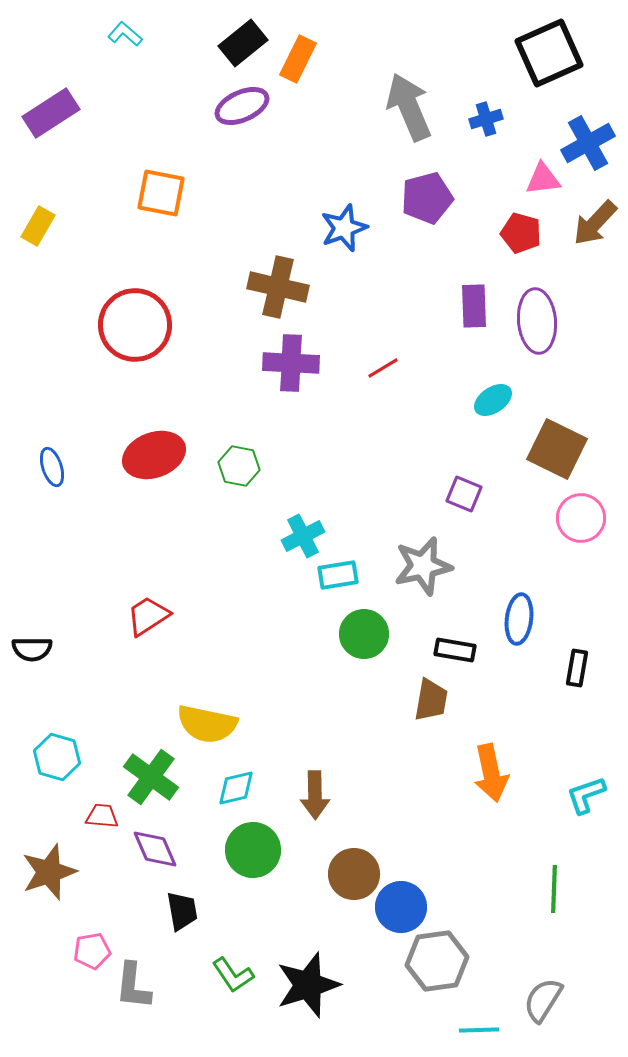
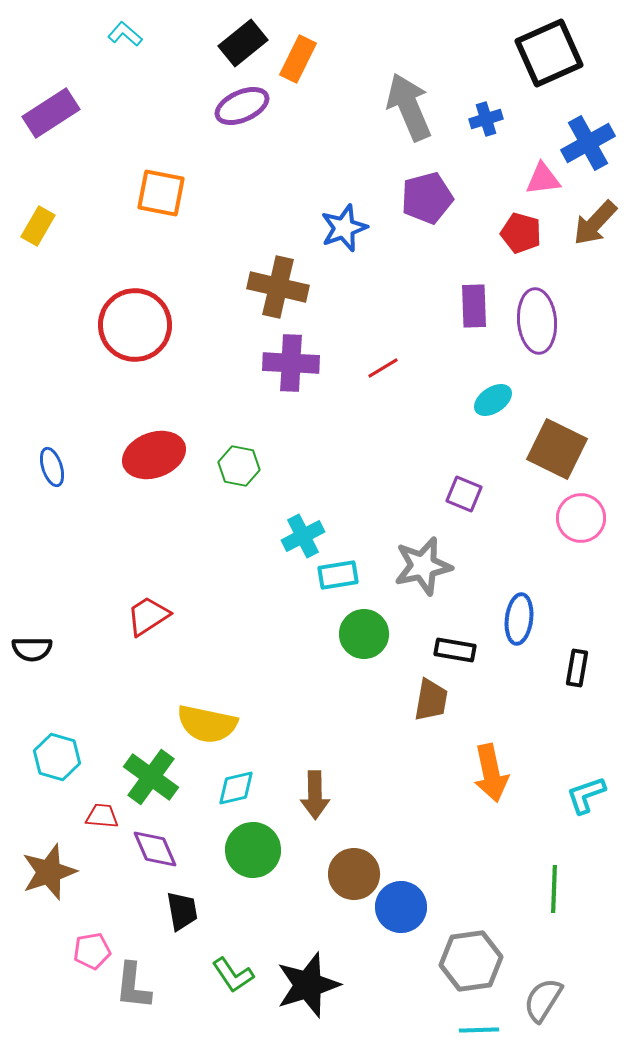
gray hexagon at (437, 961): moved 34 px right
